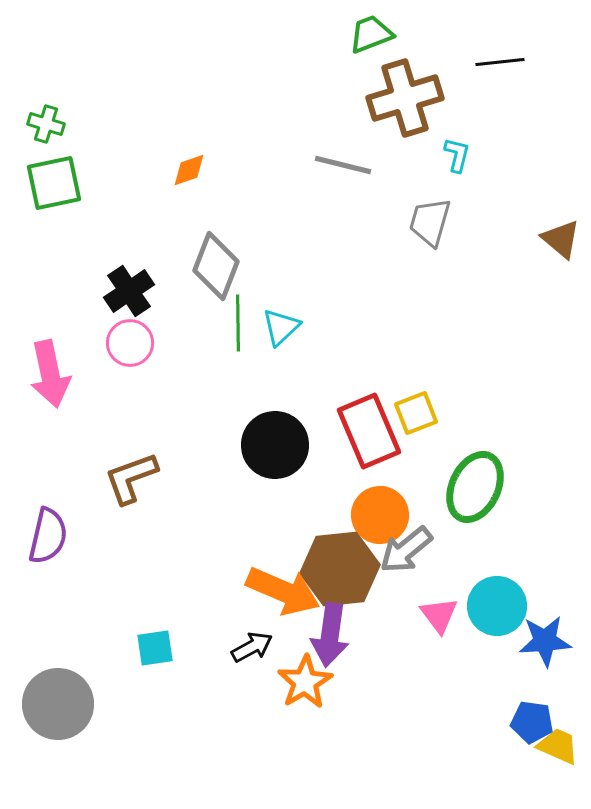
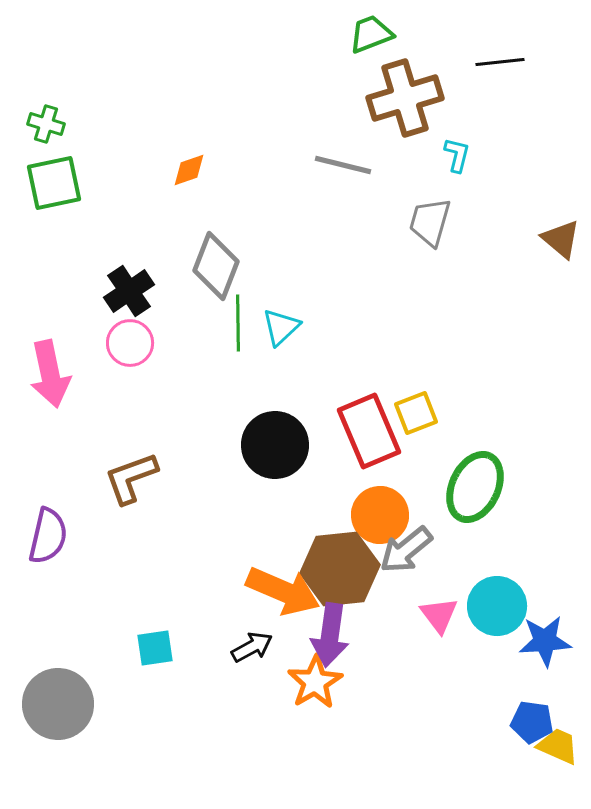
orange star: moved 10 px right
